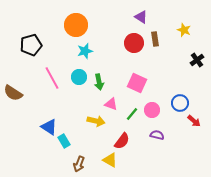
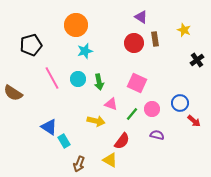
cyan circle: moved 1 px left, 2 px down
pink circle: moved 1 px up
